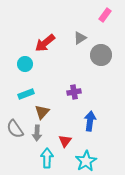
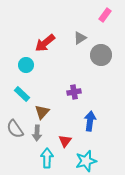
cyan circle: moved 1 px right, 1 px down
cyan rectangle: moved 4 px left; rotated 63 degrees clockwise
cyan star: rotated 15 degrees clockwise
